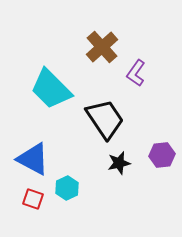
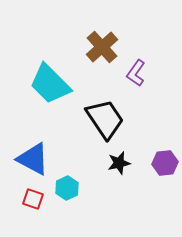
cyan trapezoid: moved 1 px left, 5 px up
purple hexagon: moved 3 px right, 8 px down
